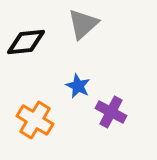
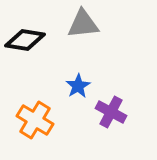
gray triangle: rotated 36 degrees clockwise
black diamond: moved 1 px left, 2 px up; rotated 15 degrees clockwise
blue star: rotated 15 degrees clockwise
